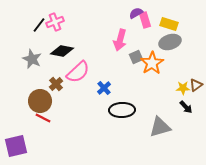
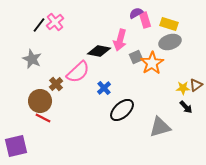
pink cross: rotated 18 degrees counterclockwise
black diamond: moved 37 px right
black ellipse: rotated 40 degrees counterclockwise
